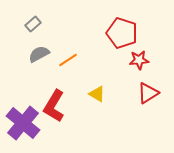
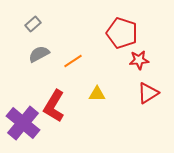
orange line: moved 5 px right, 1 px down
yellow triangle: rotated 30 degrees counterclockwise
